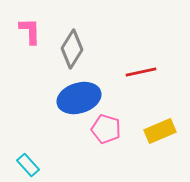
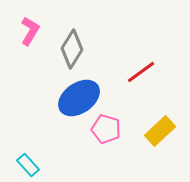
pink L-shape: rotated 32 degrees clockwise
red line: rotated 24 degrees counterclockwise
blue ellipse: rotated 18 degrees counterclockwise
yellow rectangle: rotated 20 degrees counterclockwise
